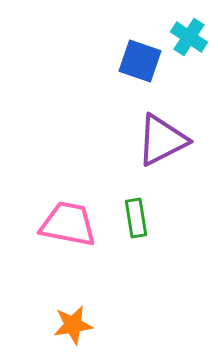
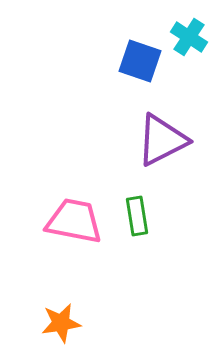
green rectangle: moved 1 px right, 2 px up
pink trapezoid: moved 6 px right, 3 px up
orange star: moved 12 px left, 2 px up
